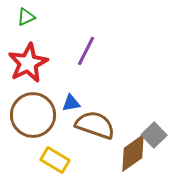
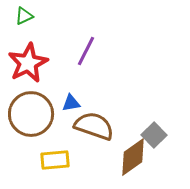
green triangle: moved 2 px left, 1 px up
brown circle: moved 2 px left, 1 px up
brown semicircle: moved 1 px left, 1 px down
brown diamond: moved 4 px down
yellow rectangle: rotated 36 degrees counterclockwise
